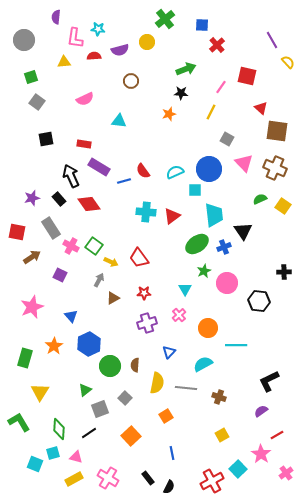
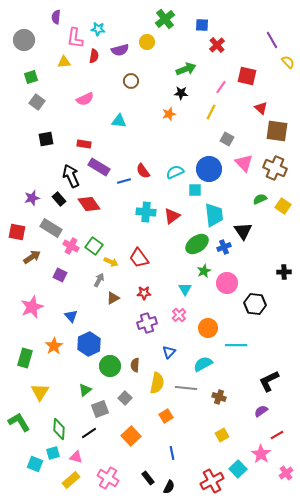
red semicircle at (94, 56): rotated 104 degrees clockwise
gray rectangle at (51, 228): rotated 25 degrees counterclockwise
black hexagon at (259, 301): moved 4 px left, 3 px down
yellow rectangle at (74, 479): moved 3 px left, 1 px down; rotated 12 degrees counterclockwise
